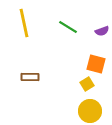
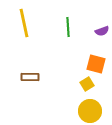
green line: rotated 54 degrees clockwise
